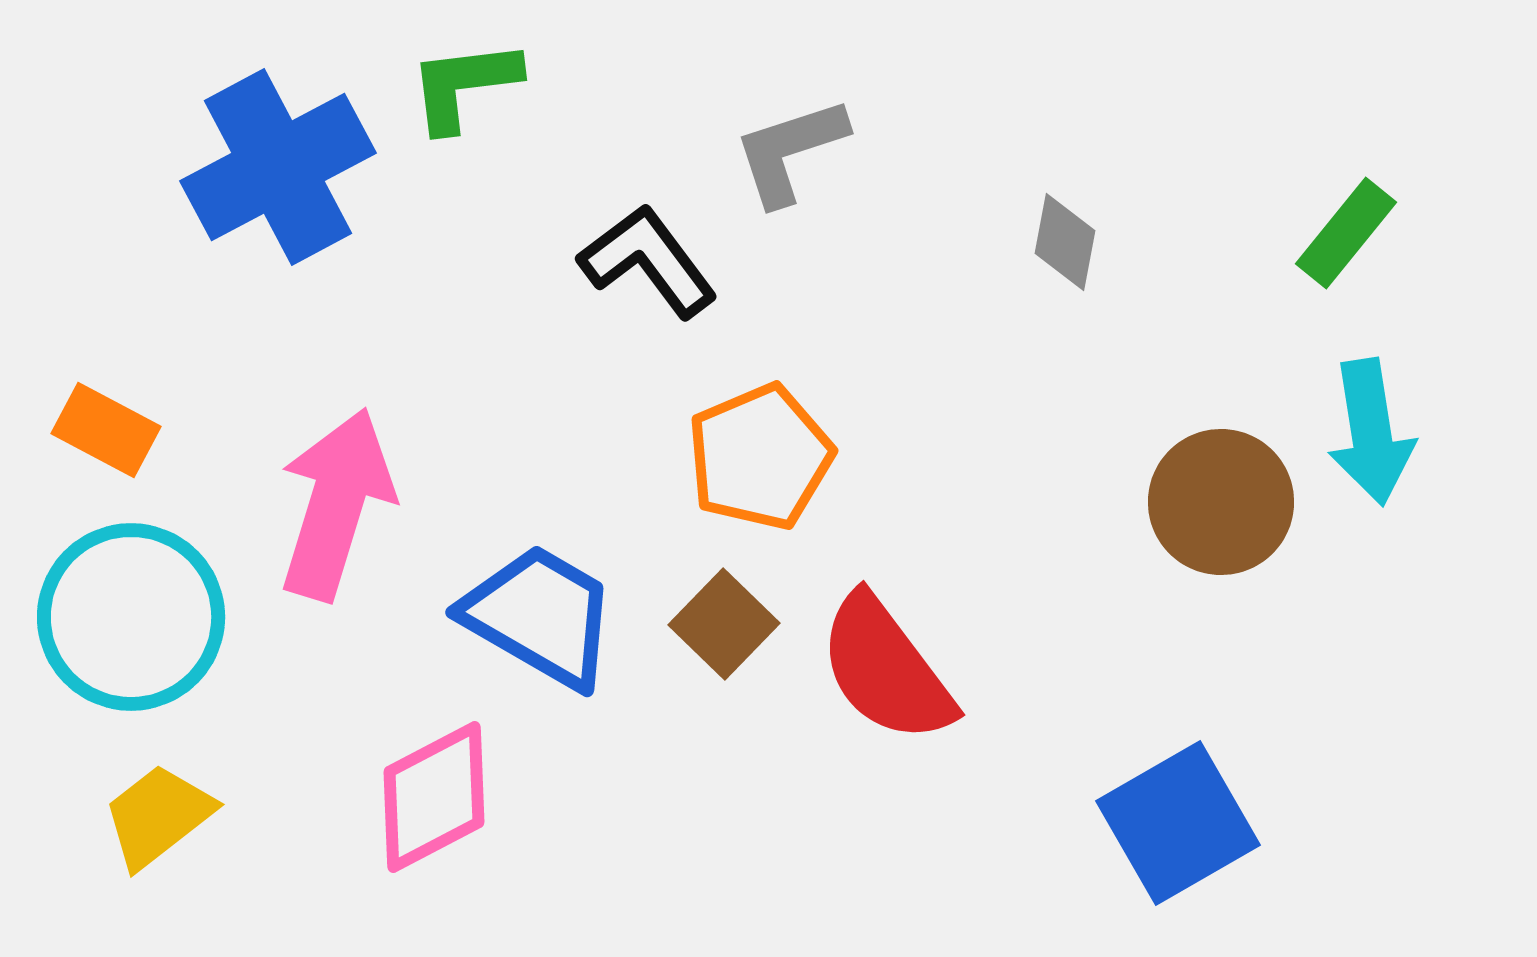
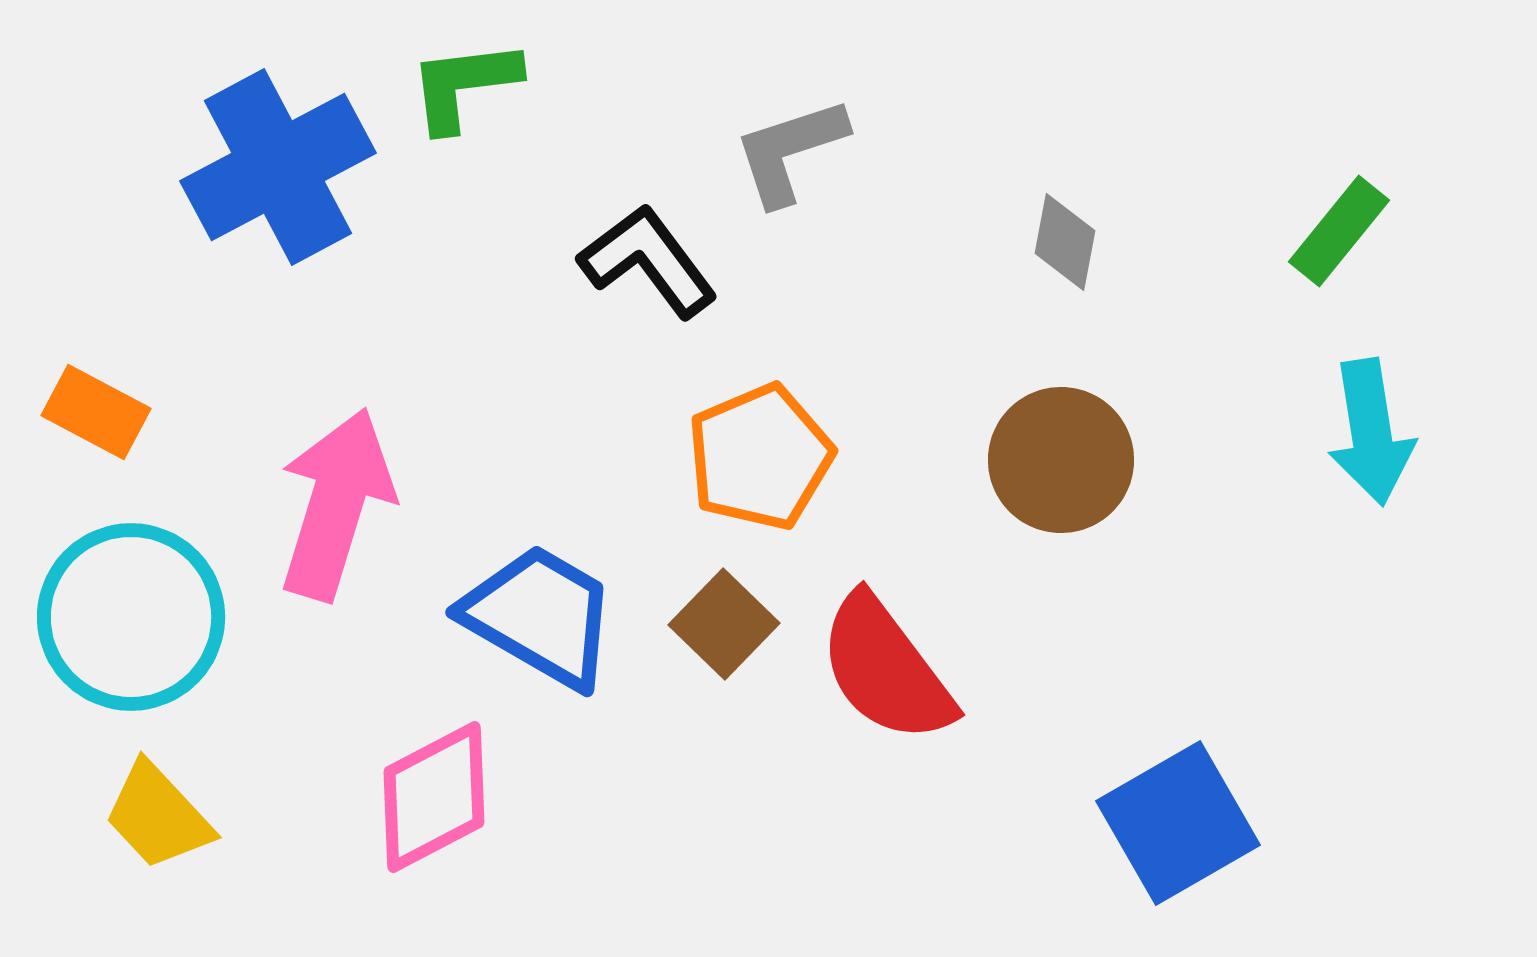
green rectangle: moved 7 px left, 2 px up
orange rectangle: moved 10 px left, 18 px up
brown circle: moved 160 px left, 42 px up
yellow trapezoid: rotated 95 degrees counterclockwise
